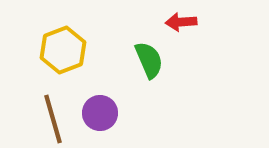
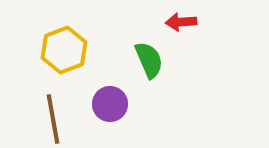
yellow hexagon: moved 1 px right
purple circle: moved 10 px right, 9 px up
brown line: rotated 6 degrees clockwise
